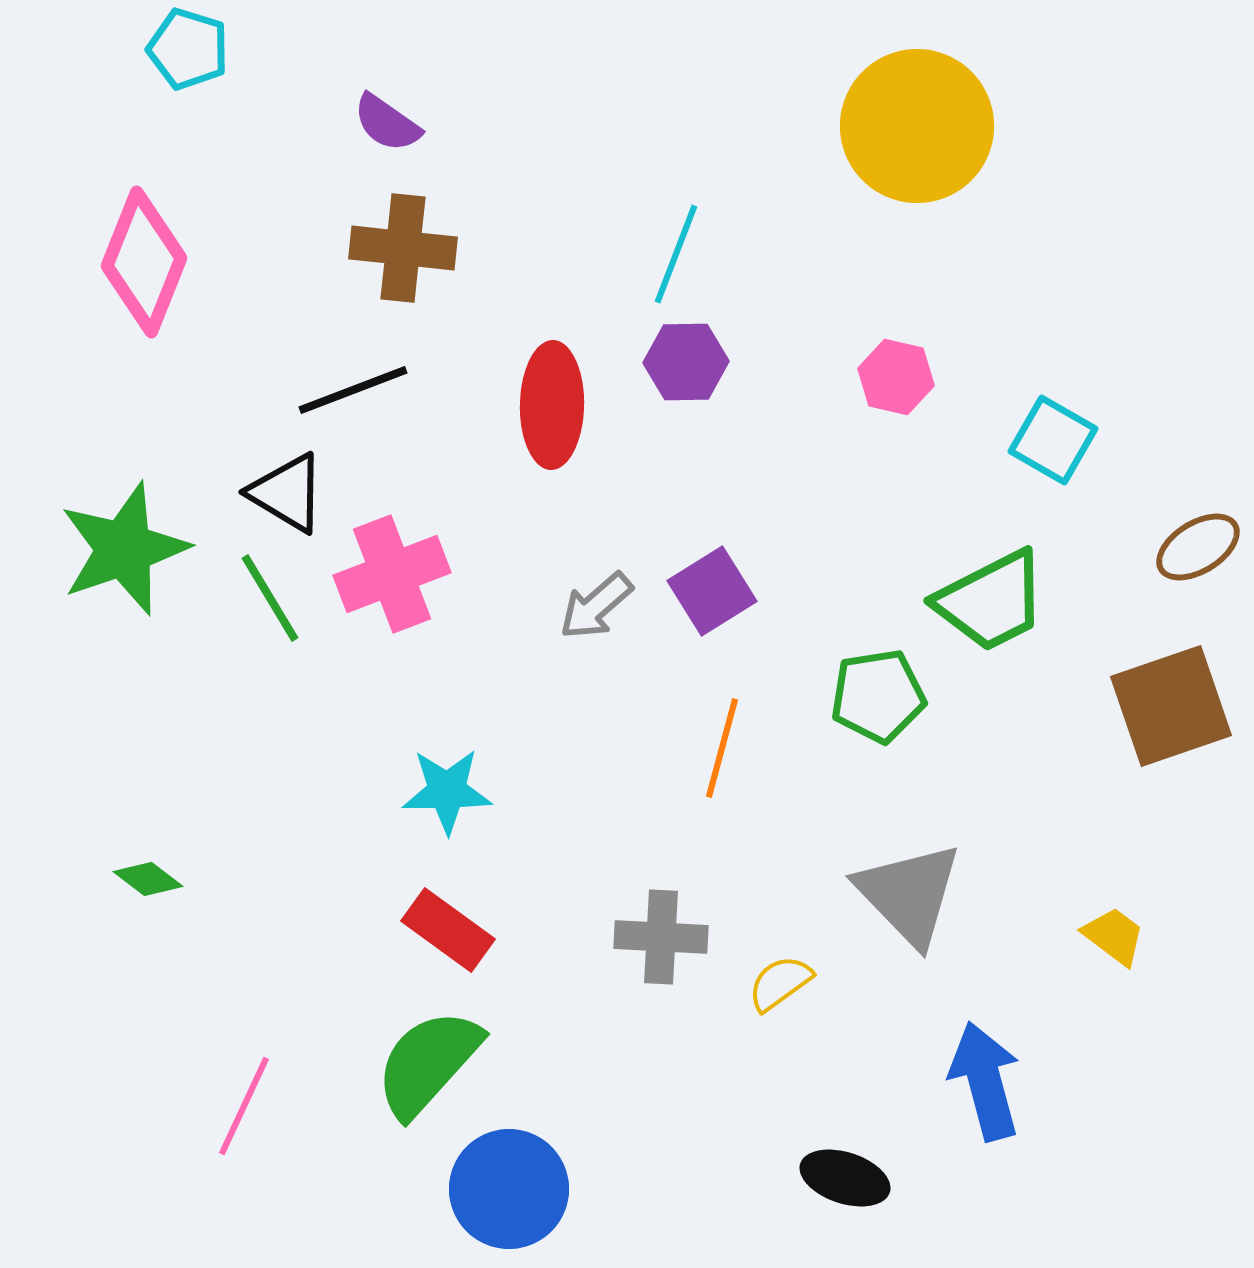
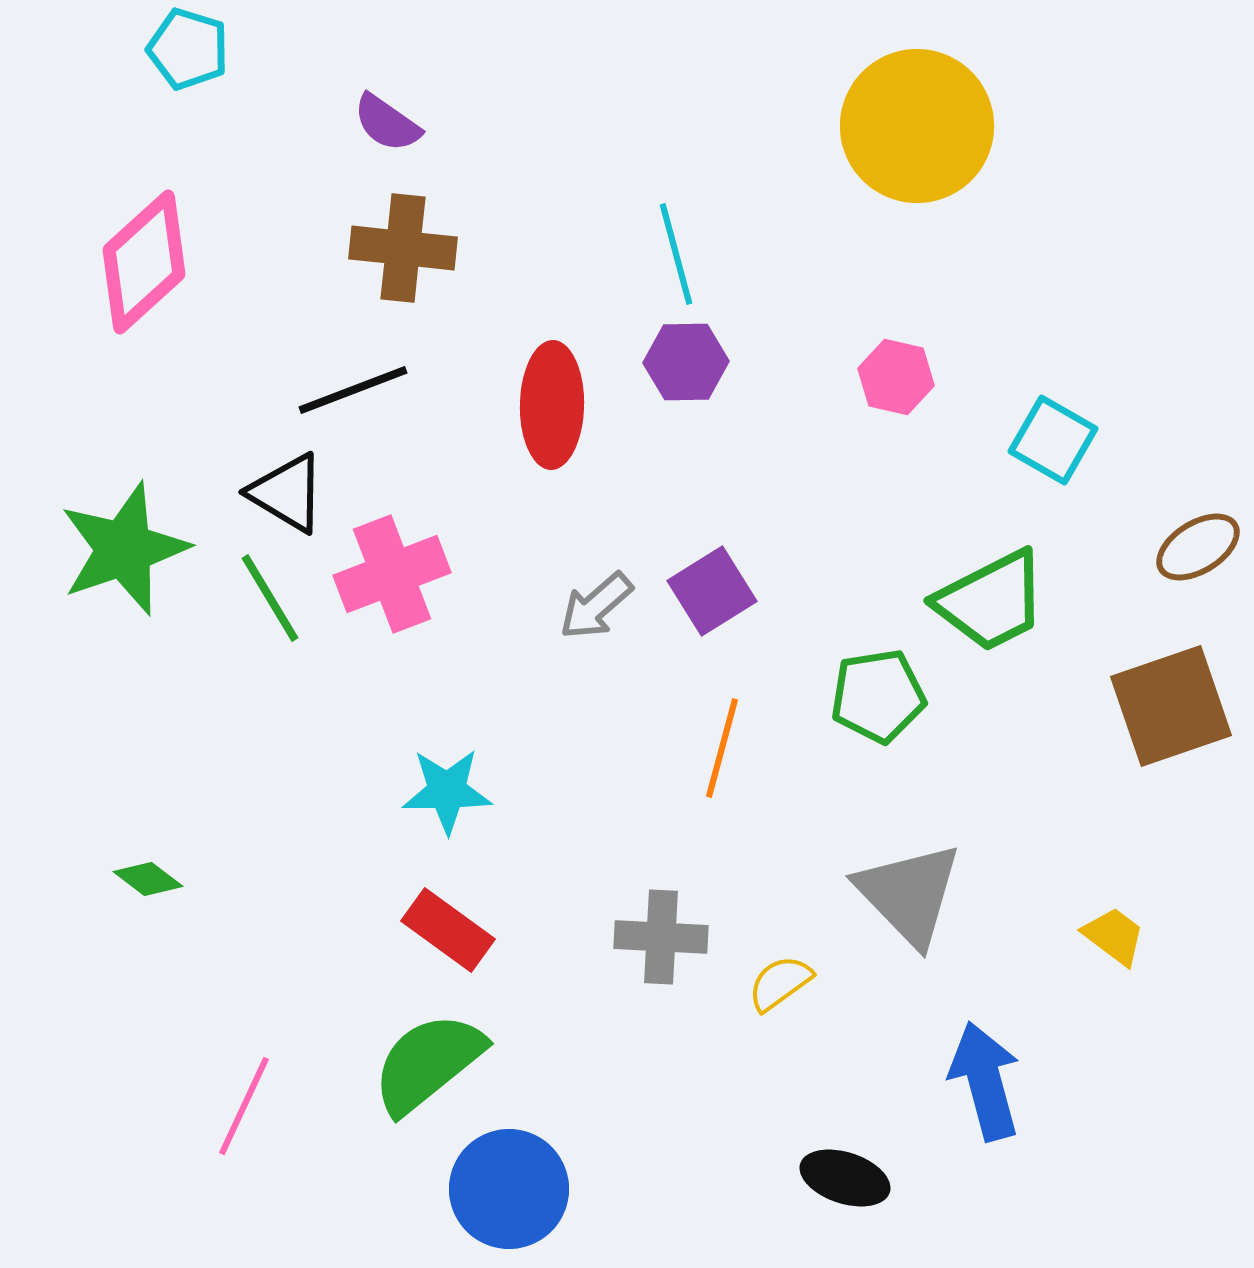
cyan line: rotated 36 degrees counterclockwise
pink diamond: rotated 26 degrees clockwise
green semicircle: rotated 9 degrees clockwise
